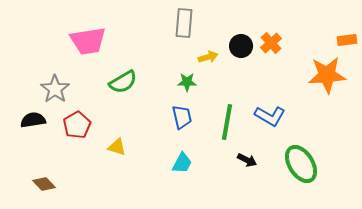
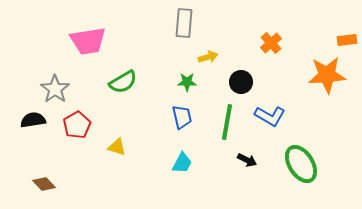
black circle: moved 36 px down
